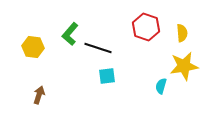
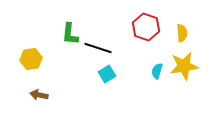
green L-shape: rotated 35 degrees counterclockwise
yellow hexagon: moved 2 px left, 12 px down; rotated 15 degrees counterclockwise
cyan square: moved 2 px up; rotated 24 degrees counterclockwise
cyan semicircle: moved 4 px left, 15 px up
brown arrow: rotated 96 degrees counterclockwise
